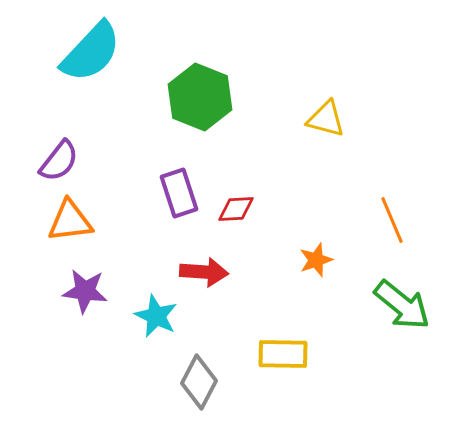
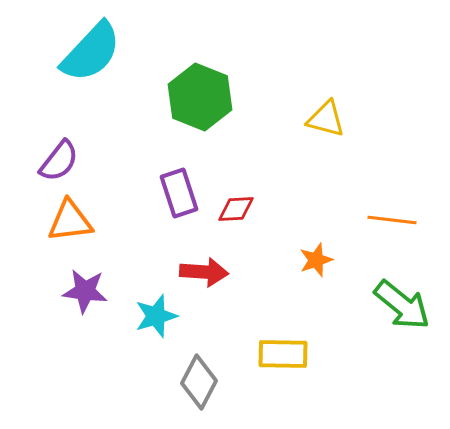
orange line: rotated 60 degrees counterclockwise
cyan star: rotated 30 degrees clockwise
